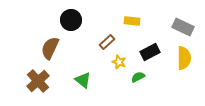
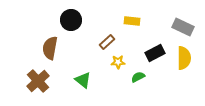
brown semicircle: rotated 15 degrees counterclockwise
black rectangle: moved 5 px right, 1 px down
yellow star: moved 1 px left; rotated 24 degrees counterclockwise
